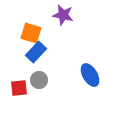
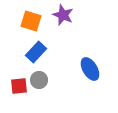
purple star: rotated 10 degrees clockwise
orange square: moved 12 px up
blue ellipse: moved 6 px up
red square: moved 2 px up
